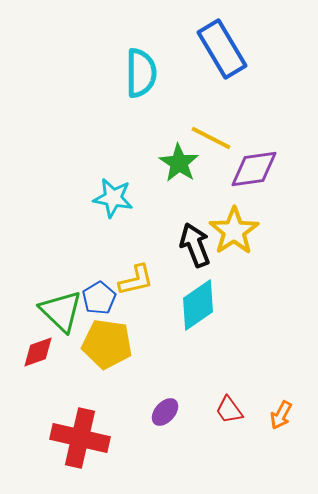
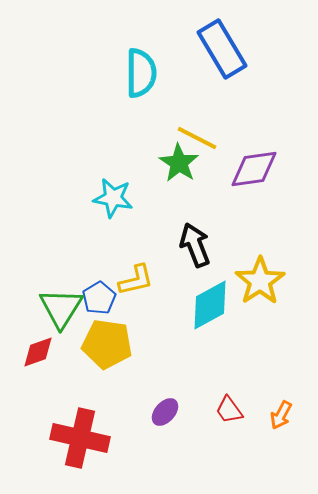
yellow line: moved 14 px left
yellow star: moved 26 px right, 50 px down
cyan diamond: moved 12 px right; rotated 6 degrees clockwise
green triangle: moved 3 px up; rotated 18 degrees clockwise
